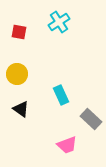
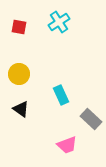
red square: moved 5 px up
yellow circle: moved 2 px right
